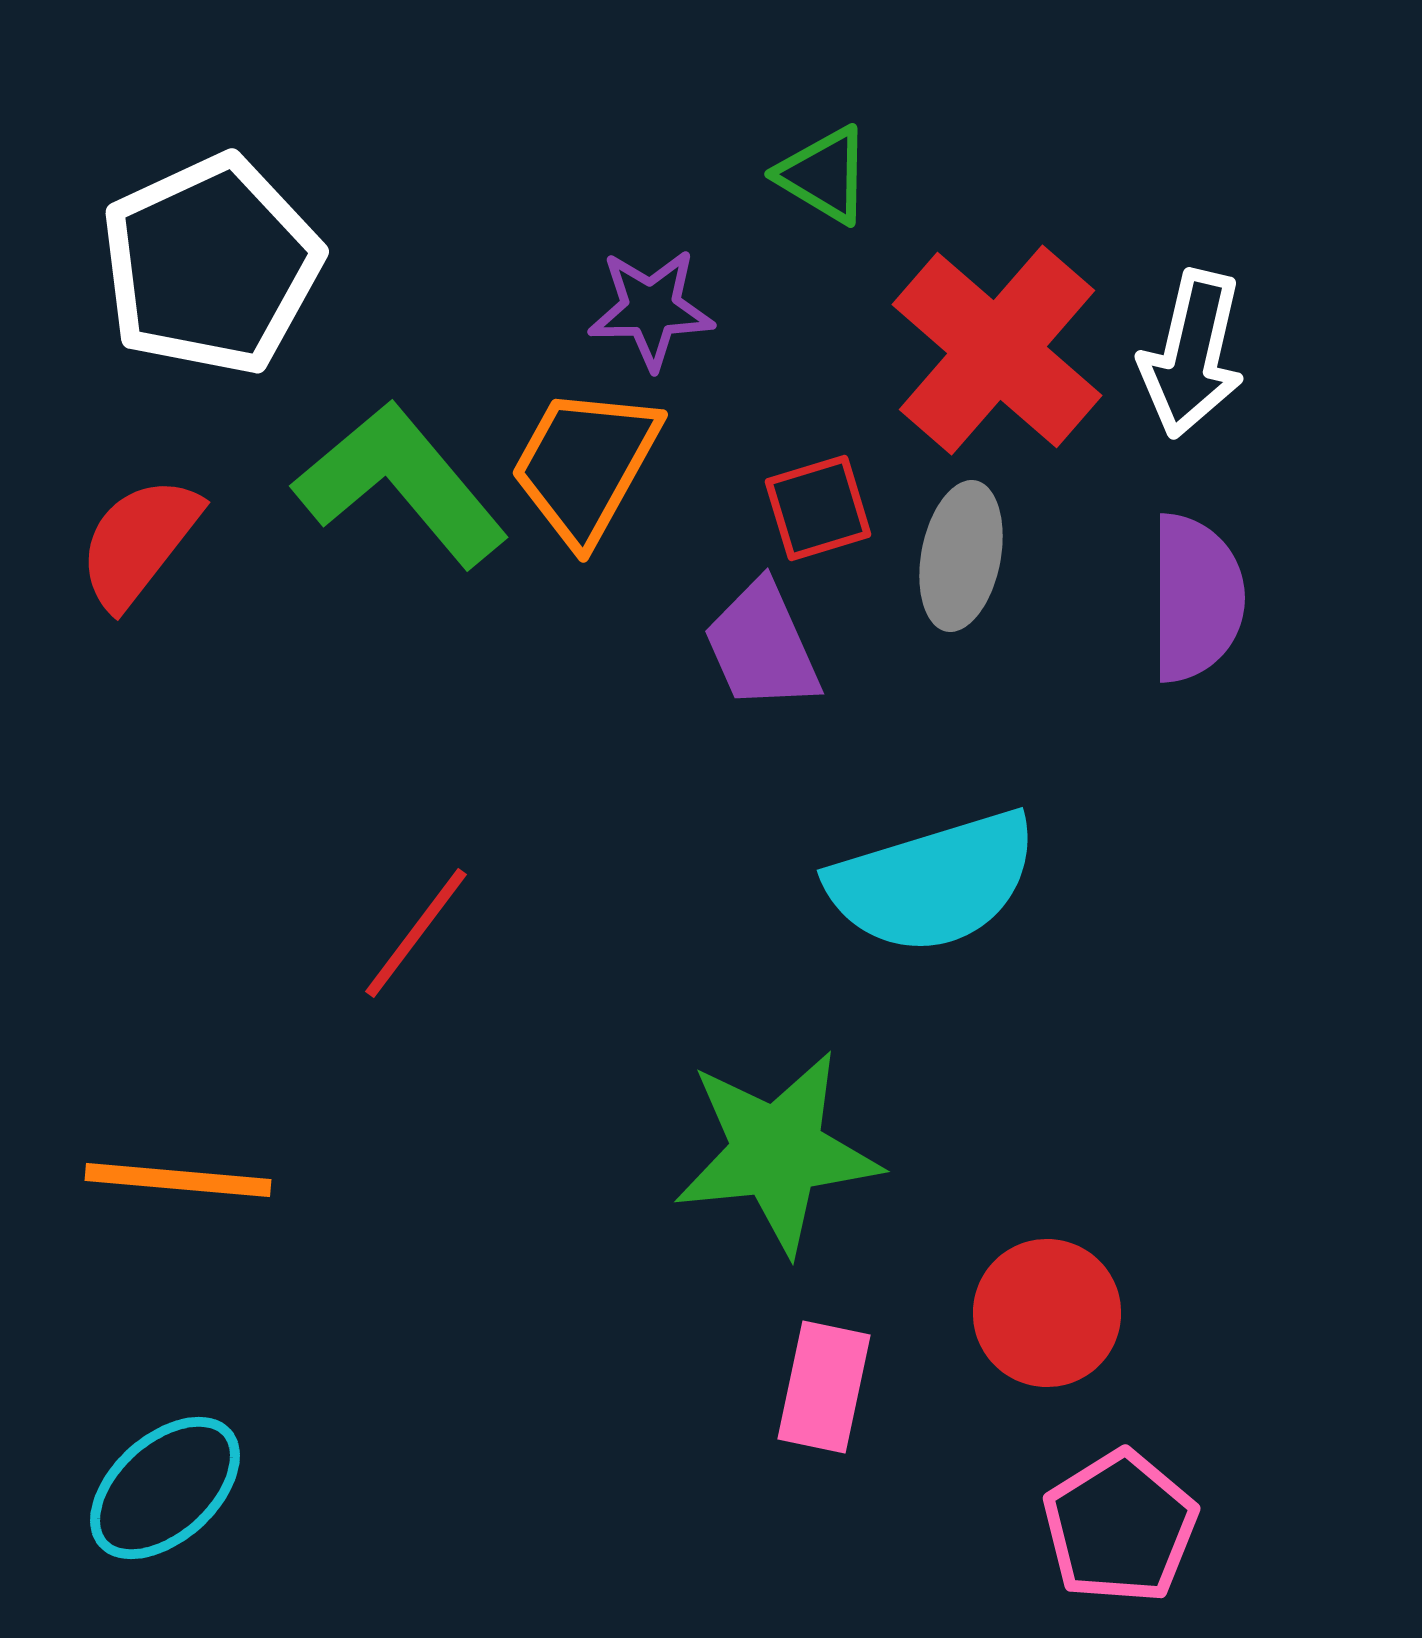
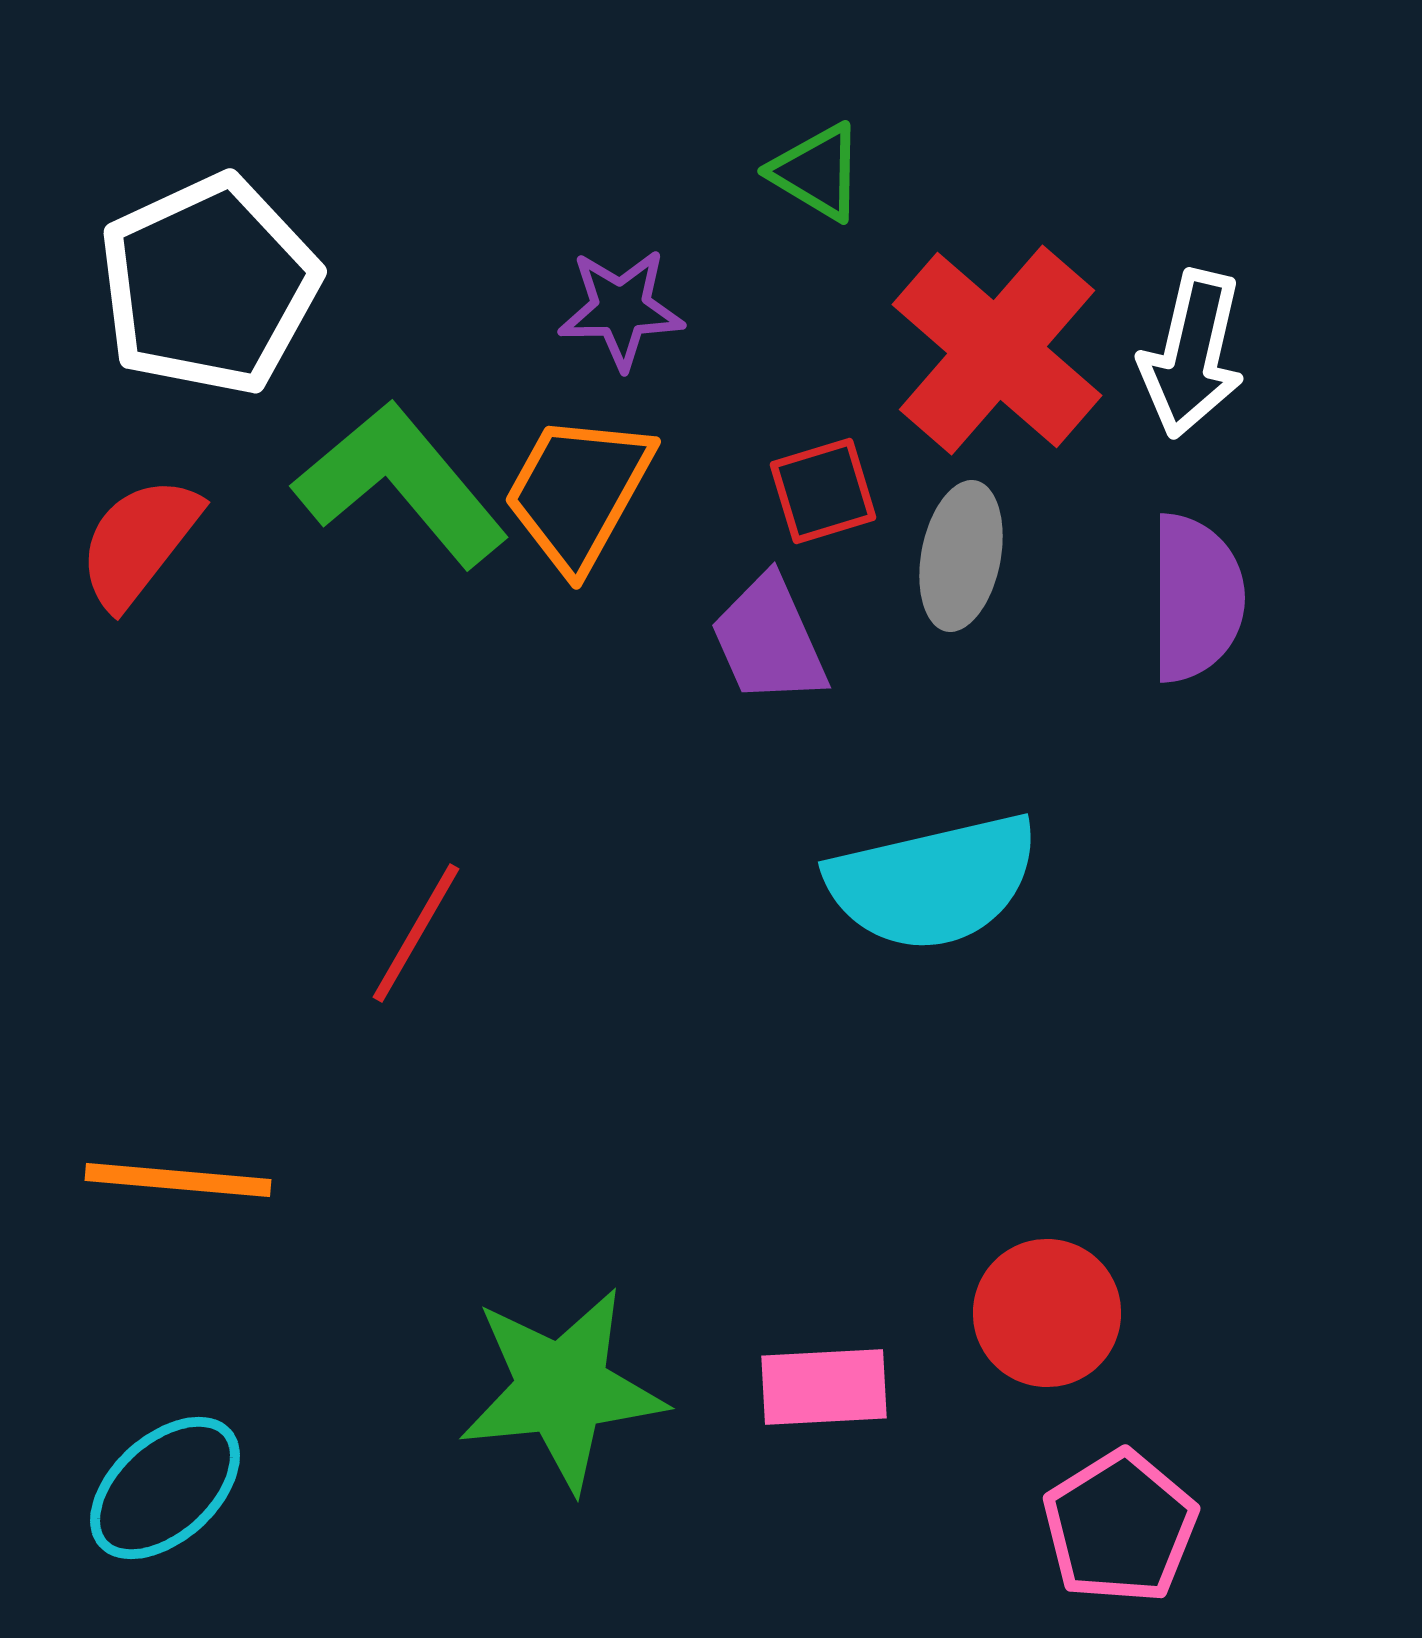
green triangle: moved 7 px left, 3 px up
white pentagon: moved 2 px left, 20 px down
purple star: moved 30 px left
orange trapezoid: moved 7 px left, 27 px down
red square: moved 5 px right, 17 px up
purple trapezoid: moved 7 px right, 6 px up
cyan semicircle: rotated 4 degrees clockwise
red line: rotated 7 degrees counterclockwise
green star: moved 215 px left, 237 px down
pink rectangle: rotated 75 degrees clockwise
